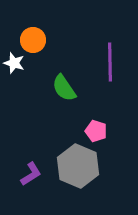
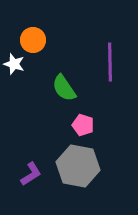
white star: moved 1 px down
pink pentagon: moved 13 px left, 6 px up
gray hexagon: rotated 12 degrees counterclockwise
